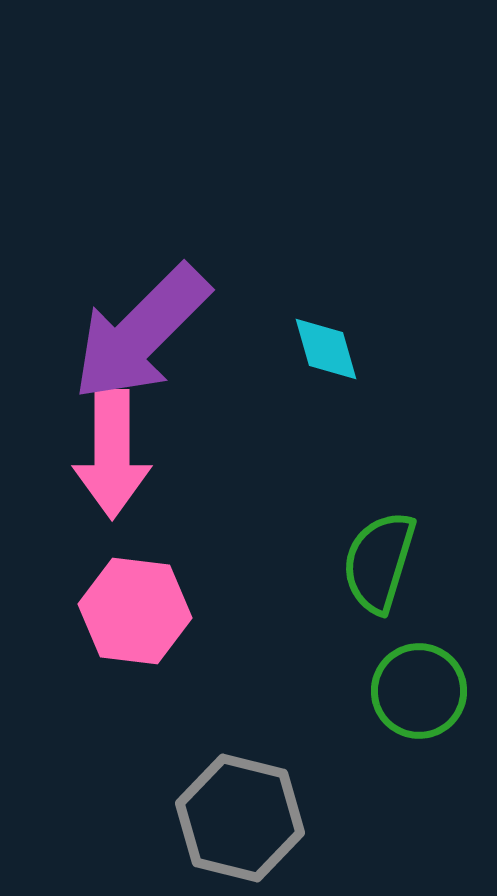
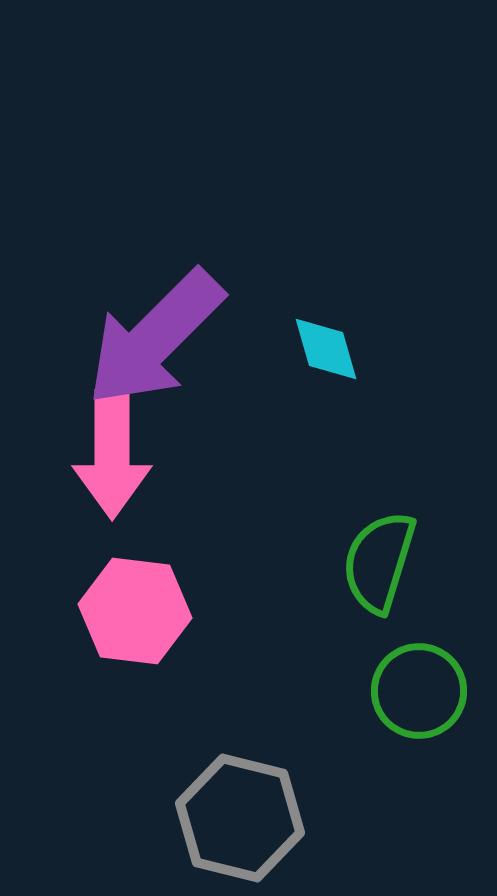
purple arrow: moved 14 px right, 5 px down
